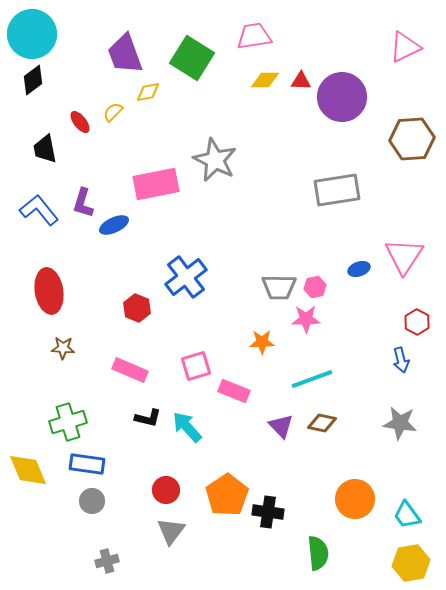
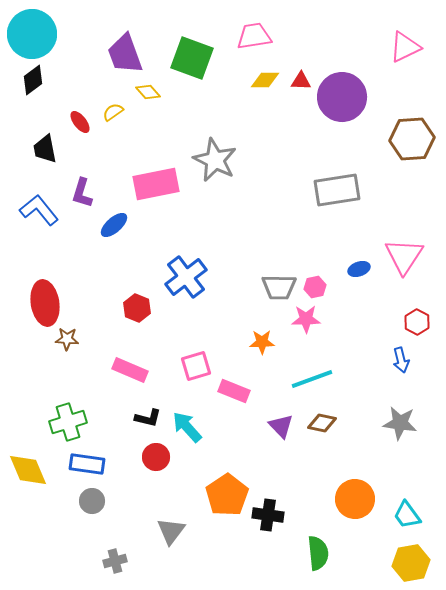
green square at (192, 58): rotated 12 degrees counterclockwise
yellow diamond at (148, 92): rotated 60 degrees clockwise
yellow semicircle at (113, 112): rotated 10 degrees clockwise
purple L-shape at (83, 203): moved 1 px left, 10 px up
blue ellipse at (114, 225): rotated 16 degrees counterclockwise
red ellipse at (49, 291): moved 4 px left, 12 px down
brown star at (63, 348): moved 4 px right, 9 px up
red circle at (166, 490): moved 10 px left, 33 px up
black cross at (268, 512): moved 3 px down
gray cross at (107, 561): moved 8 px right
